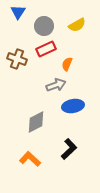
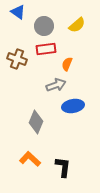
blue triangle: rotated 28 degrees counterclockwise
yellow semicircle: rotated 12 degrees counterclockwise
red rectangle: rotated 18 degrees clockwise
gray diamond: rotated 40 degrees counterclockwise
black L-shape: moved 6 px left, 18 px down; rotated 40 degrees counterclockwise
